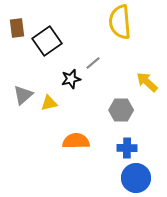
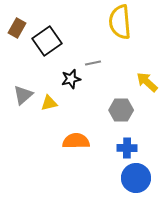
brown rectangle: rotated 36 degrees clockwise
gray line: rotated 28 degrees clockwise
